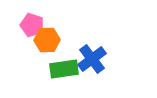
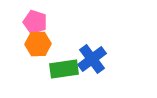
pink pentagon: moved 3 px right, 3 px up
orange hexagon: moved 9 px left, 4 px down
